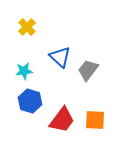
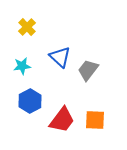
cyan star: moved 2 px left, 5 px up
blue hexagon: rotated 15 degrees clockwise
